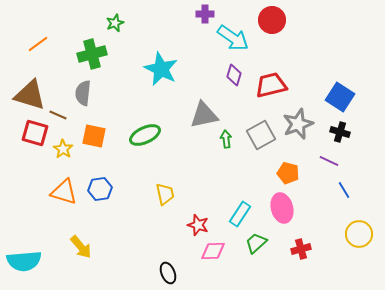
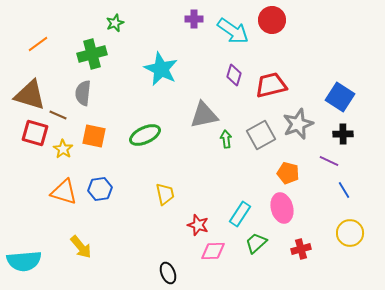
purple cross: moved 11 px left, 5 px down
cyan arrow: moved 7 px up
black cross: moved 3 px right, 2 px down; rotated 18 degrees counterclockwise
yellow circle: moved 9 px left, 1 px up
